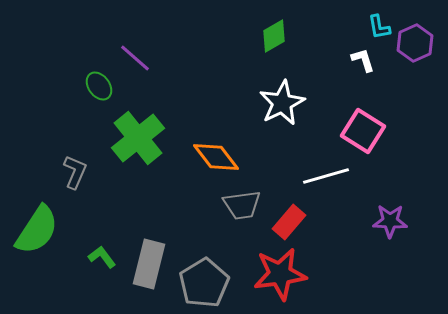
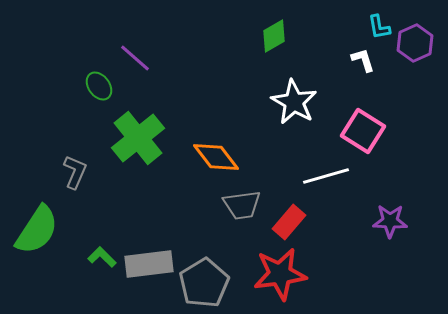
white star: moved 12 px right, 1 px up; rotated 15 degrees counterclockwise
green L-shape: rotated 8 degrees counterclockwise
gray rectangle: rotated 69 degrees clockwise
